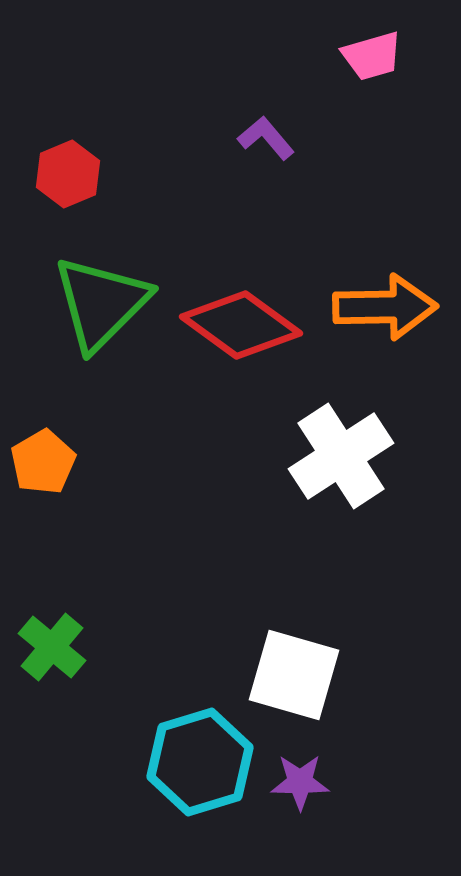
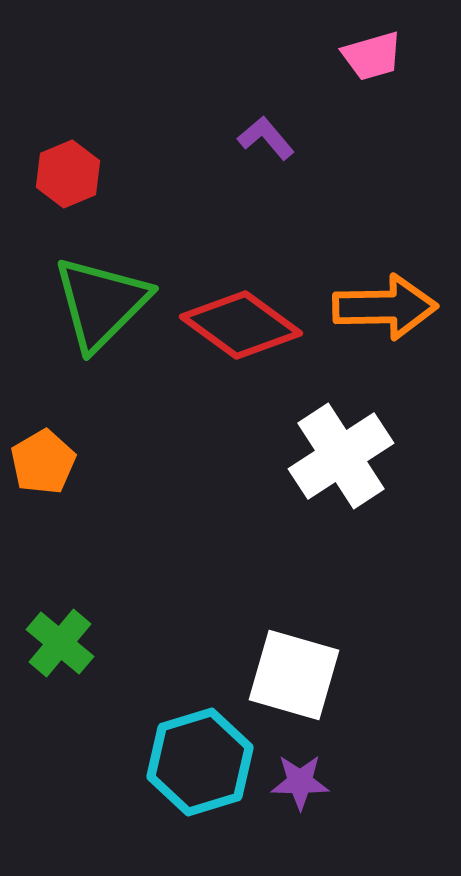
green cross: moved 8 px right, 4 px up
